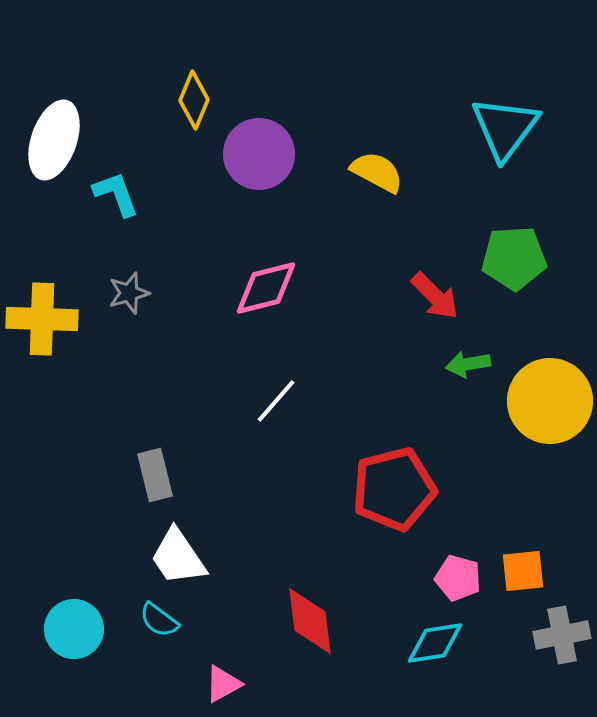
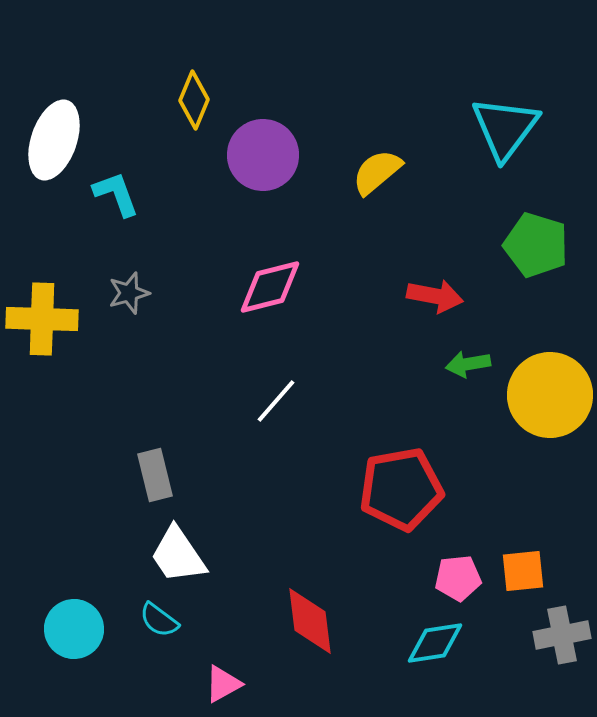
purple circle: moved 4 px right, 1 px down
yellow semicircle: rotated 68 degrees counterclockwise
green pentagon: moved 22 px right, 13 px up; rotated 20 degrees clockwise
pink diamond: moved 4 px right, 1 px up
red arrow: rotated 34 degrees counterclockwise
yellow circle: moved 6 px up
red pentagon: moved 7 px right; rotated 4 degrees clockwise
white trapezoid: moved 2 px up
pink pentagon: rotated 21 degrees counterclockwise
